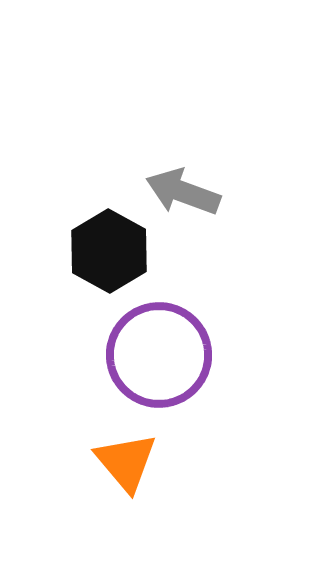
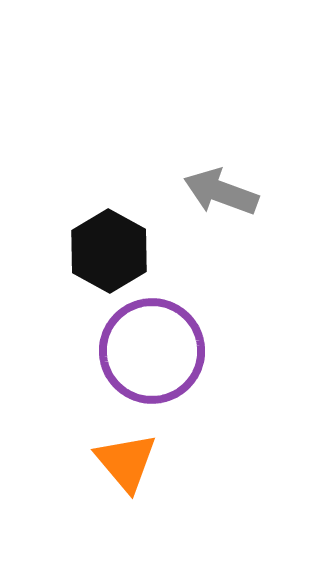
gray arrow: moved 38 px right
purple circle: moved 7 px left, 4 px up
